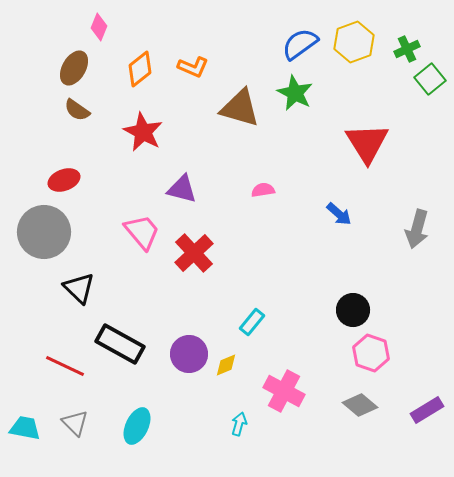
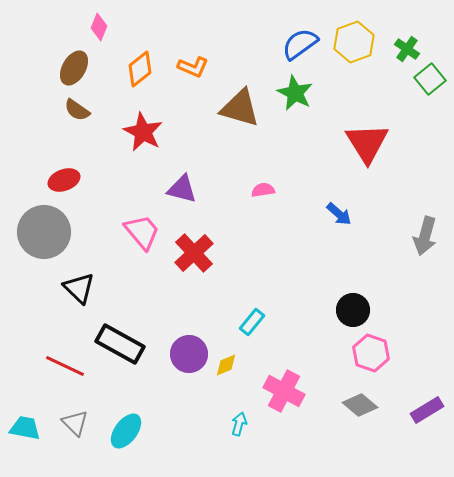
green cross: rotated 30 degrees counterclockwise
gray arrow: moved 8 px right, 7 px down
cyan ellipse: moved 11 px left, 5 px down; rotated 12 degrees clockwise
